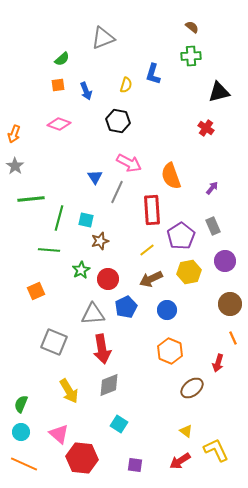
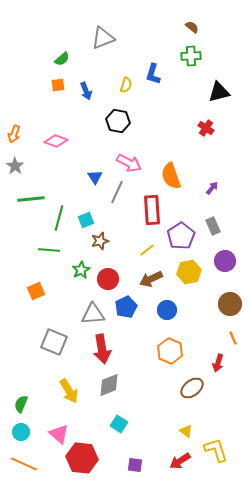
pink diamond at (59, 124): moved 3 px left, 17 px down
cyan square at (86, 220): rotated 35 degrees counterclockwise
yellow L-shape at (216, 450): rotated 8 degrees clockwise
